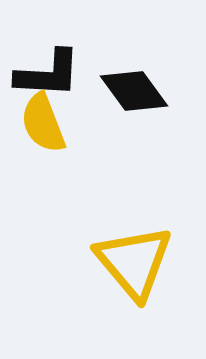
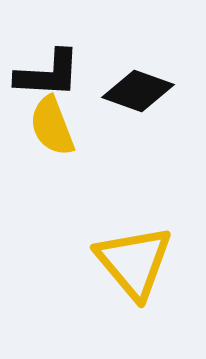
black diamond: moved 4 px right; rotated 34 degrees counterclockwise
yellow semicircle: moved 9 px right, 3 px down
